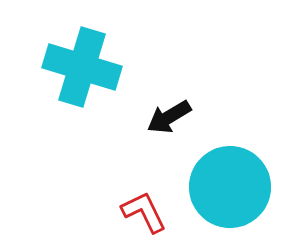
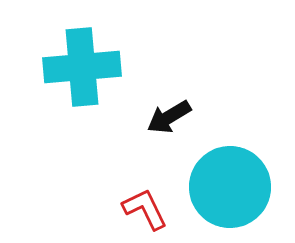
cyan cross: rotated 22 degrees counterclockwise
red L-shape: moved 1 px right, 3 px up
